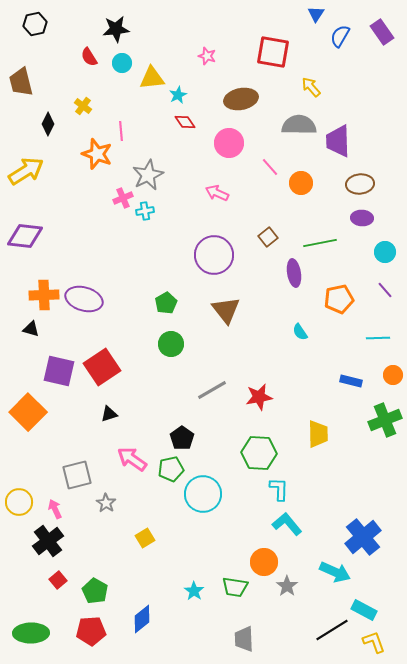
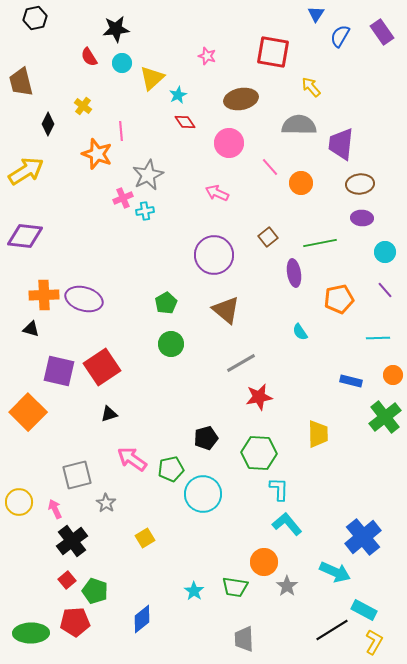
black hexagon at (35, 24): moved 6 px up
yellow triangle at (152, 78): rotated 36 degrees counterclockwise
purple trapezoid at (338, 141): moved 3 px right, 3 px down; rotated 8 degrees clockwise
brown triangle at (226, 310): rotated 12 degrees counterclockwise
gray line at (212, 390): moved 29 px right, 27 px up
green cross at (385, 420): moved 3 px up; rotated 16 degrees counterclockwise
black pentagon at (182, 438): moved 24 px right; rotated 20 degrees clockwise
black cross at (48, 541): moved 24 px right
red square at (58, 580): moved 9 px right
green pentagon at (95, 591): rotated 10 degrees counterclockwise
red pentagon at (91, 631): moved 16 px left, 9 px up
yellow L-shape at (374, 642): rotated 50 degrees clockwise
